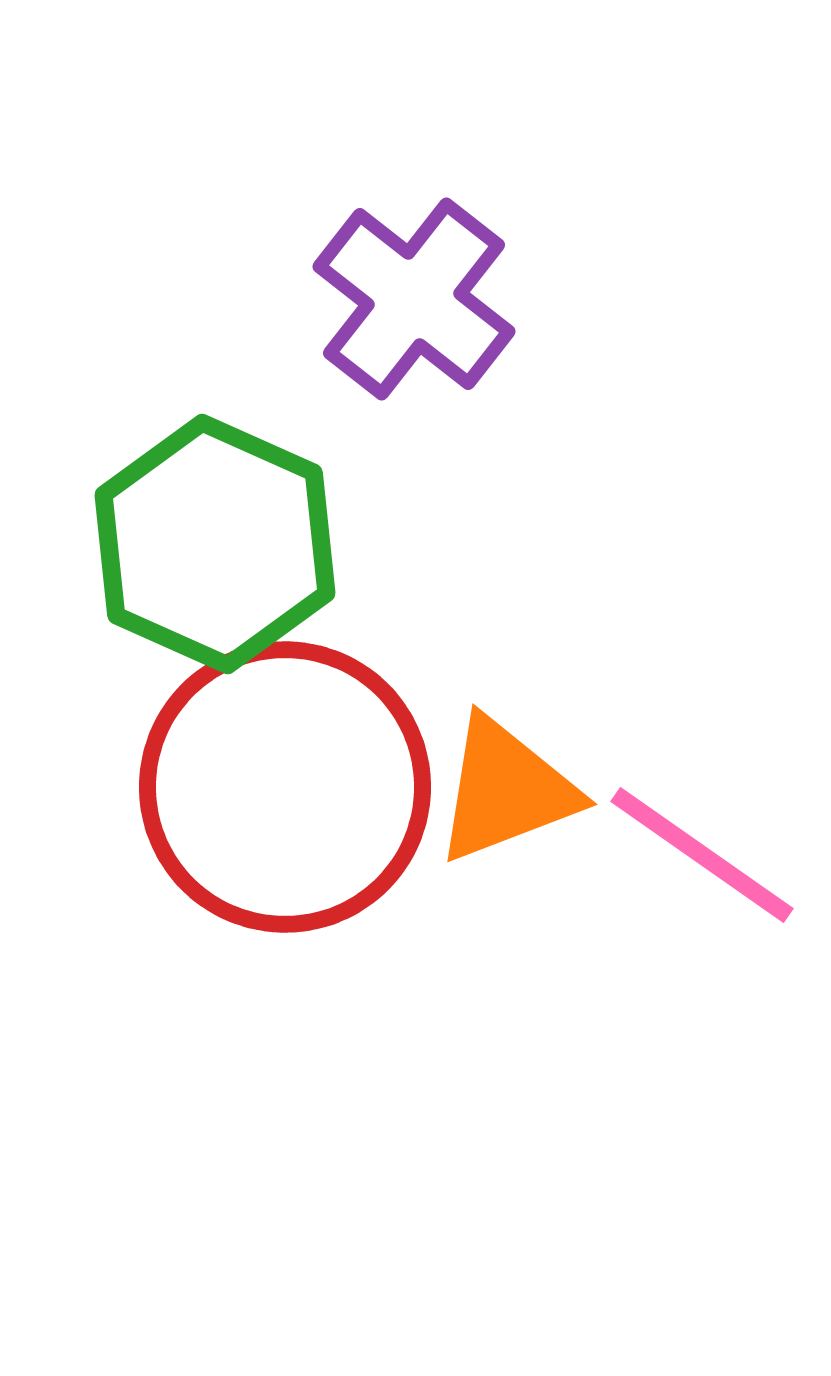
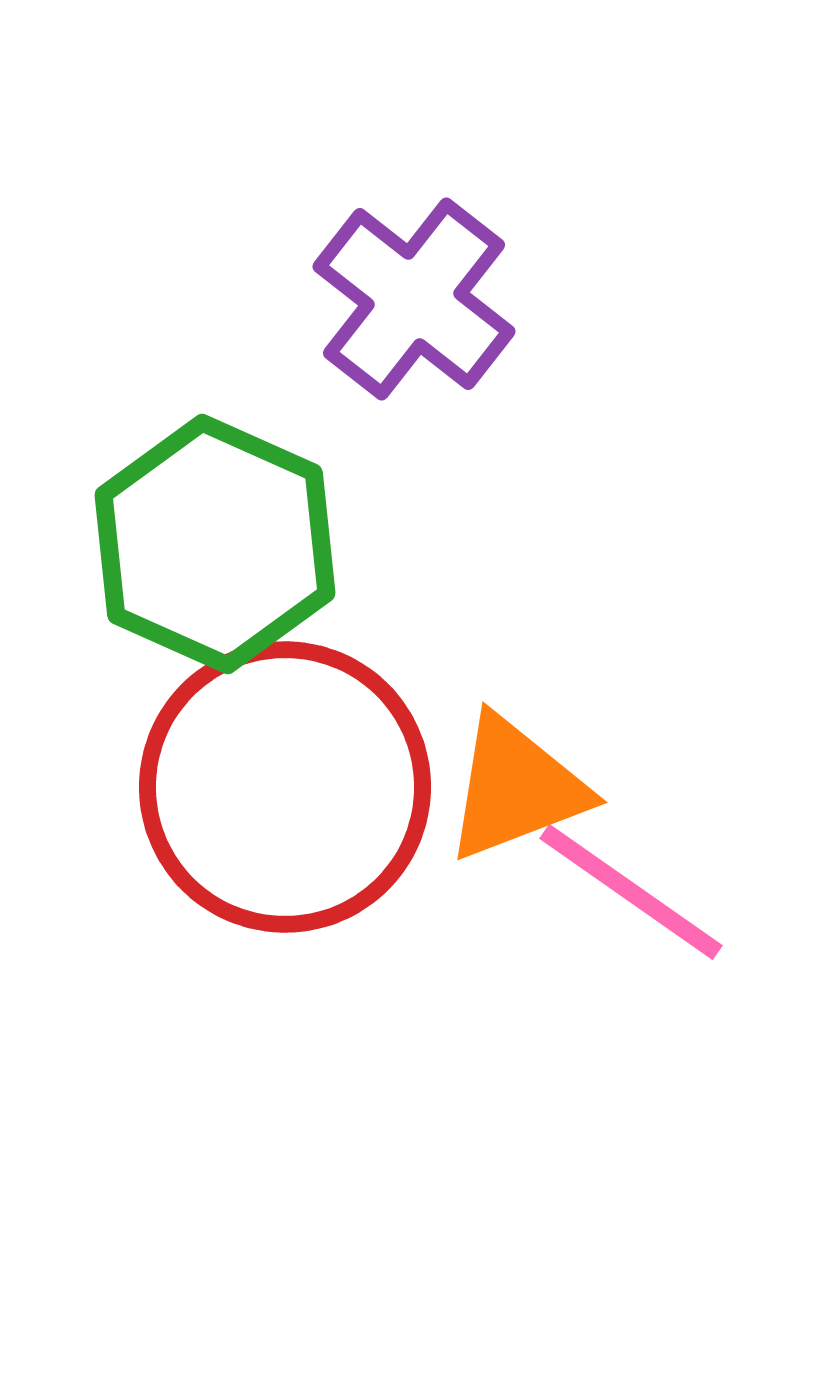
orange triangle: moved 10 px right, 2 px up
pink line: moved 71 px left, 37 px down
